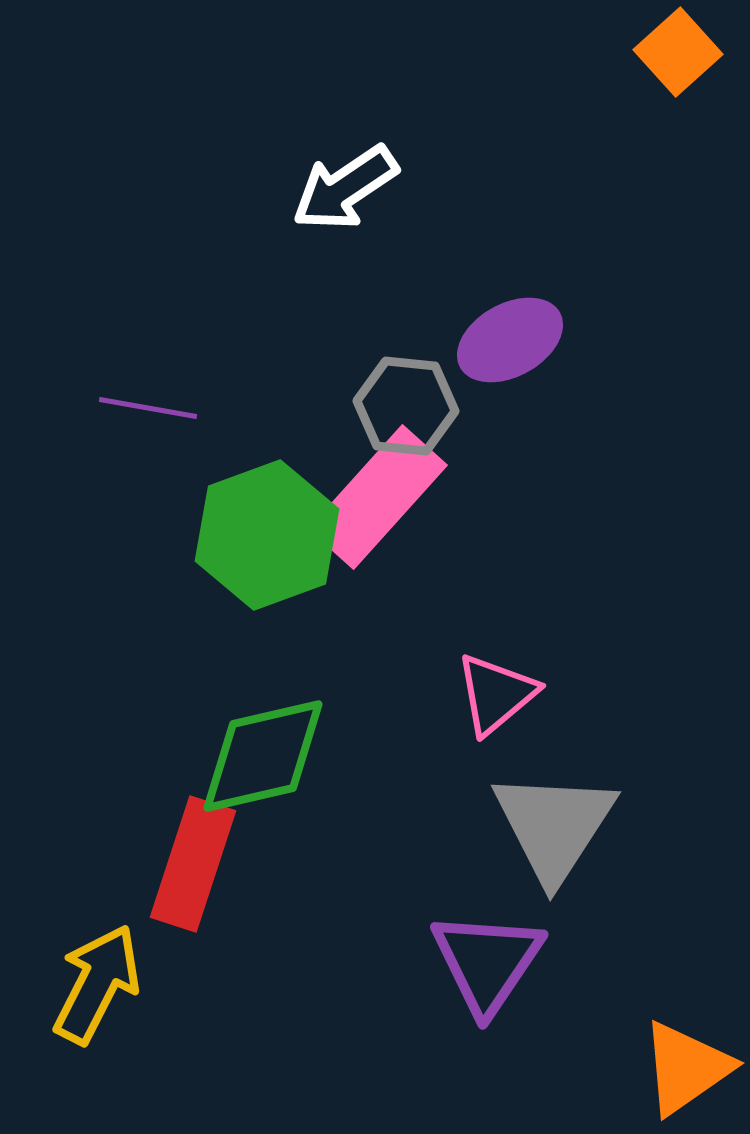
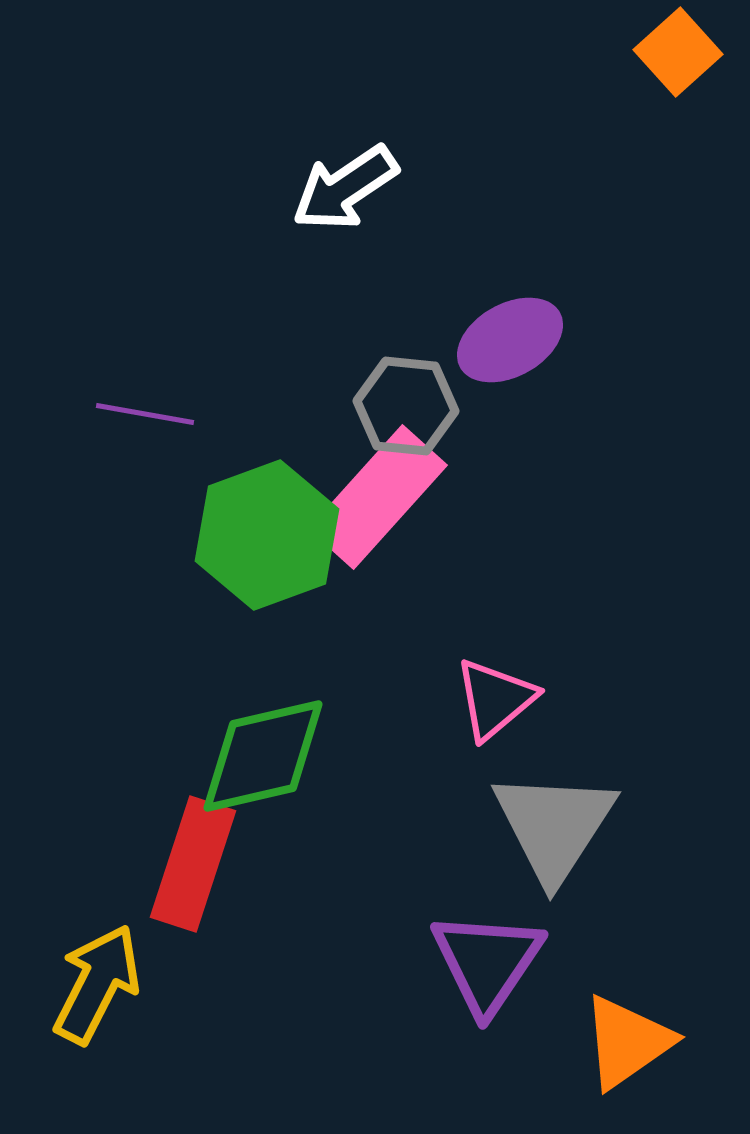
purple line: moved 3 px left, 6 px down
pink triangle: moved 1 px left, 5 px down
orange triangle: moved 59 px left, 26 px up
